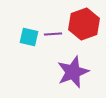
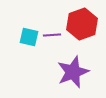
red hexagon: moved 2 px left
purple line: moved 1 px left, 1 px down
